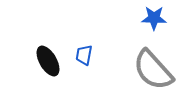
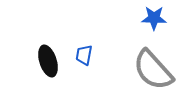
black ellipse: rotated 12 degrees clockwise
